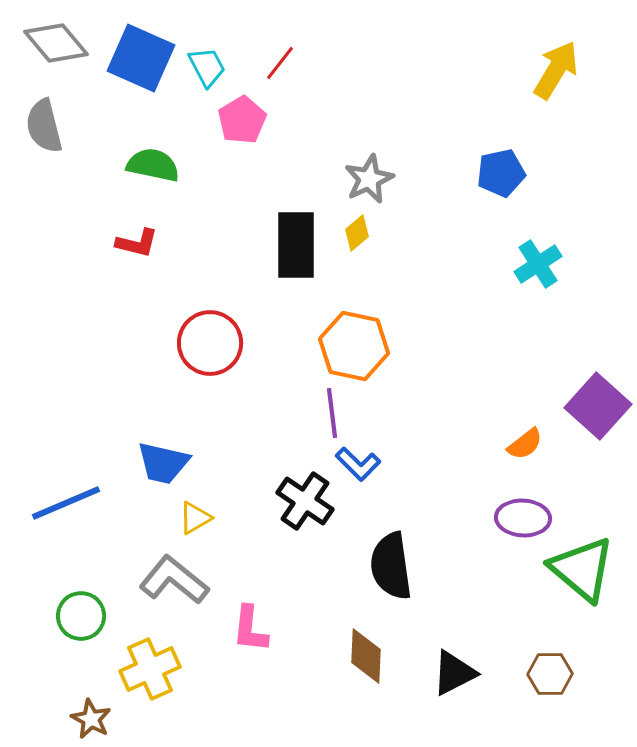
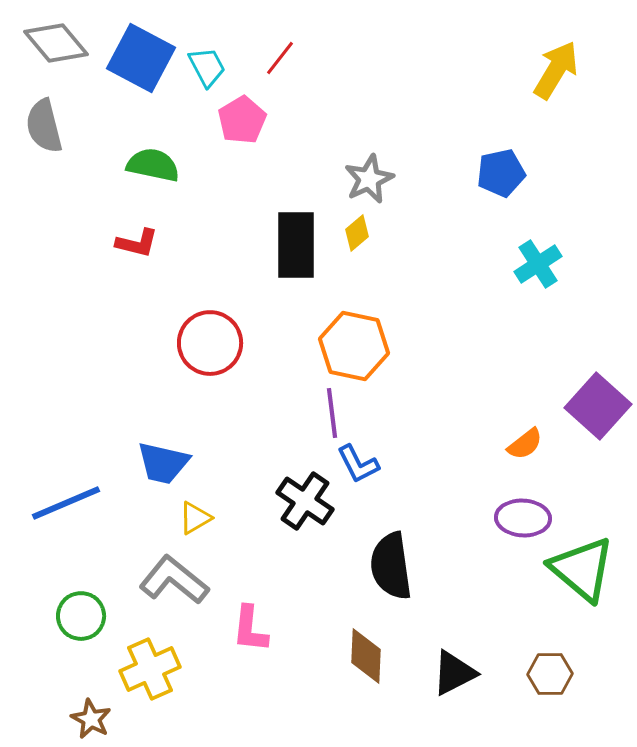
blue square: rotated 4 degrees clockwise
red line: moved 5 px up
blue L-shape: rotated 18 degrees clockwise
